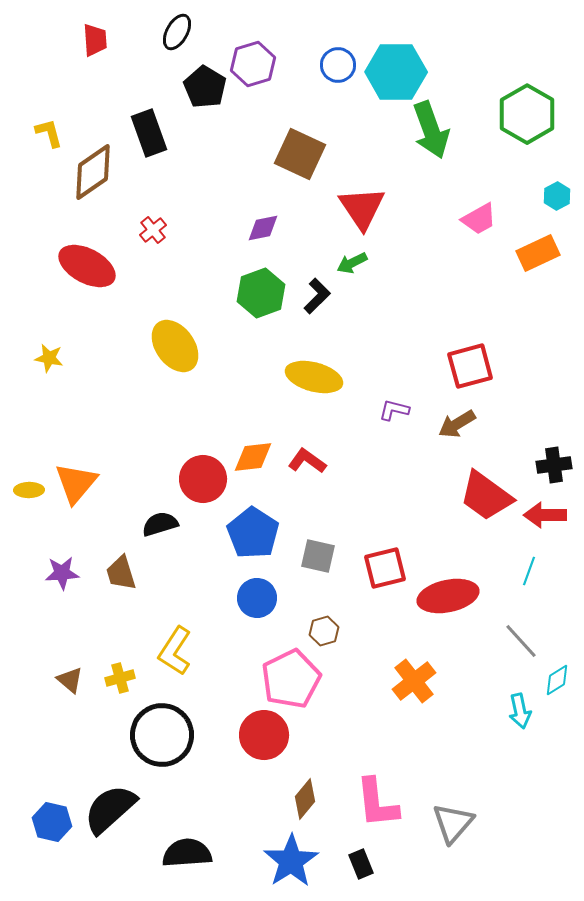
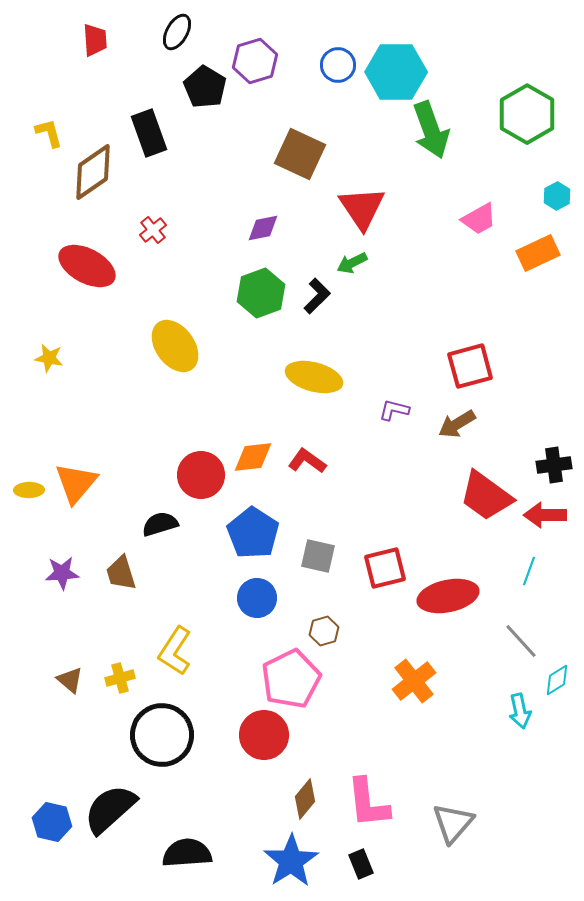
purple hexagon at (253, 64): moved 2 px right, 3 px up
red circle at (203, 479): moved 2 px left, 4 px up
pink L-shape at (377, 803): moved 9 px left
